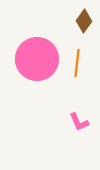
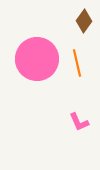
orange line: rotated 20 degrees counterclockwise
